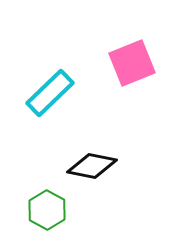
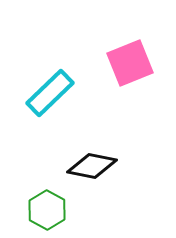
pink square: moved 2 px left
